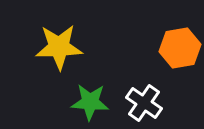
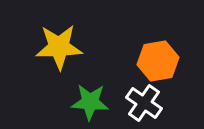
orange hexagon: moved 22 px left, 13 px down
